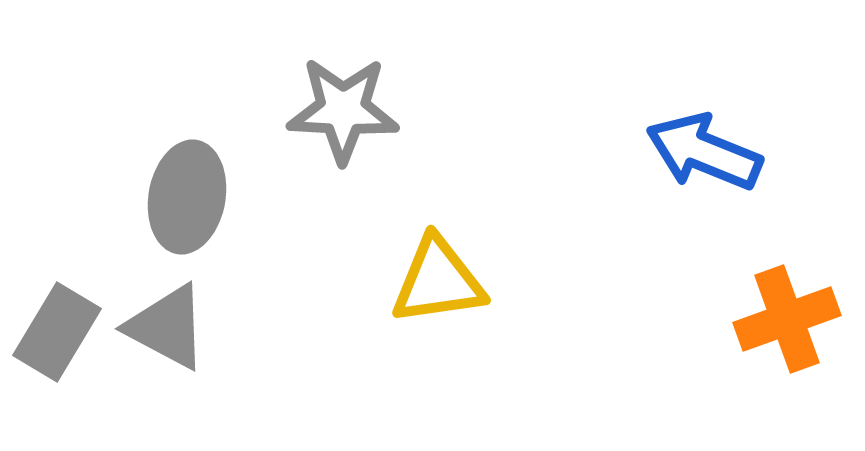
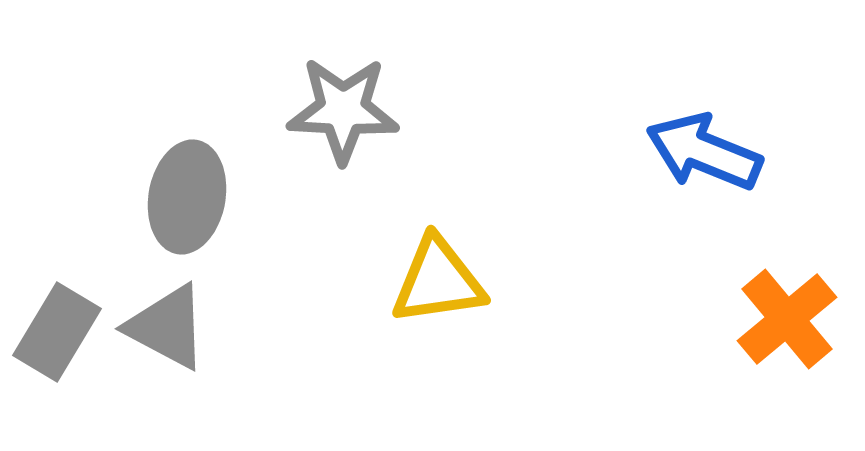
orange cross: rotated 20 degrees counterclockwise
